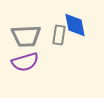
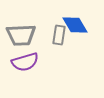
blue diamond: rotated 20 degrees counterclockwise
gray trapezoid: moved 5 px left, 1 px up
